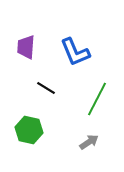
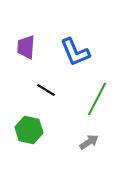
black line: moved 2 px down
